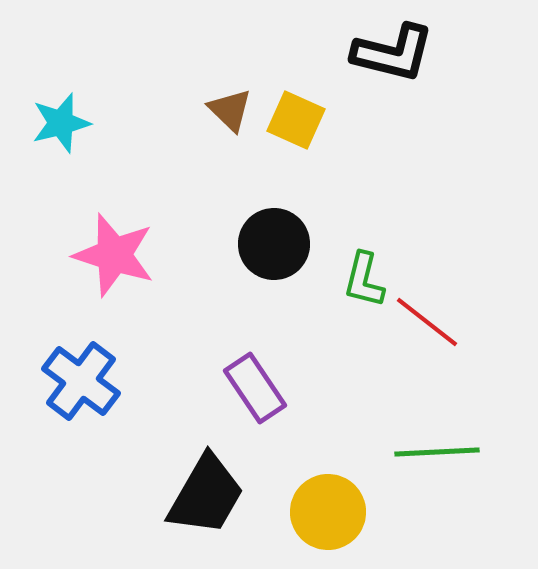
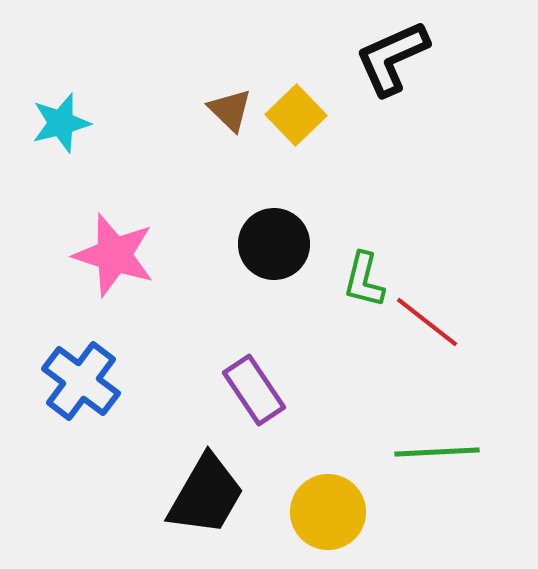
black L-shape: moved 1 px left, 5 px down; rotated 142 degrees clockwise
yellow square: moved 5 px up; rotated 22 degrees clockwise
purple rectangle: moved 1 px left, 2 px down
